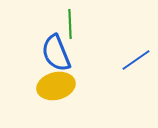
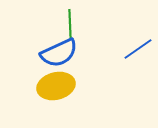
blue semicircle: moved 3 px right; rotated 93 degrees counterclockwise
blue line: moved 2 px right, 11 px up
